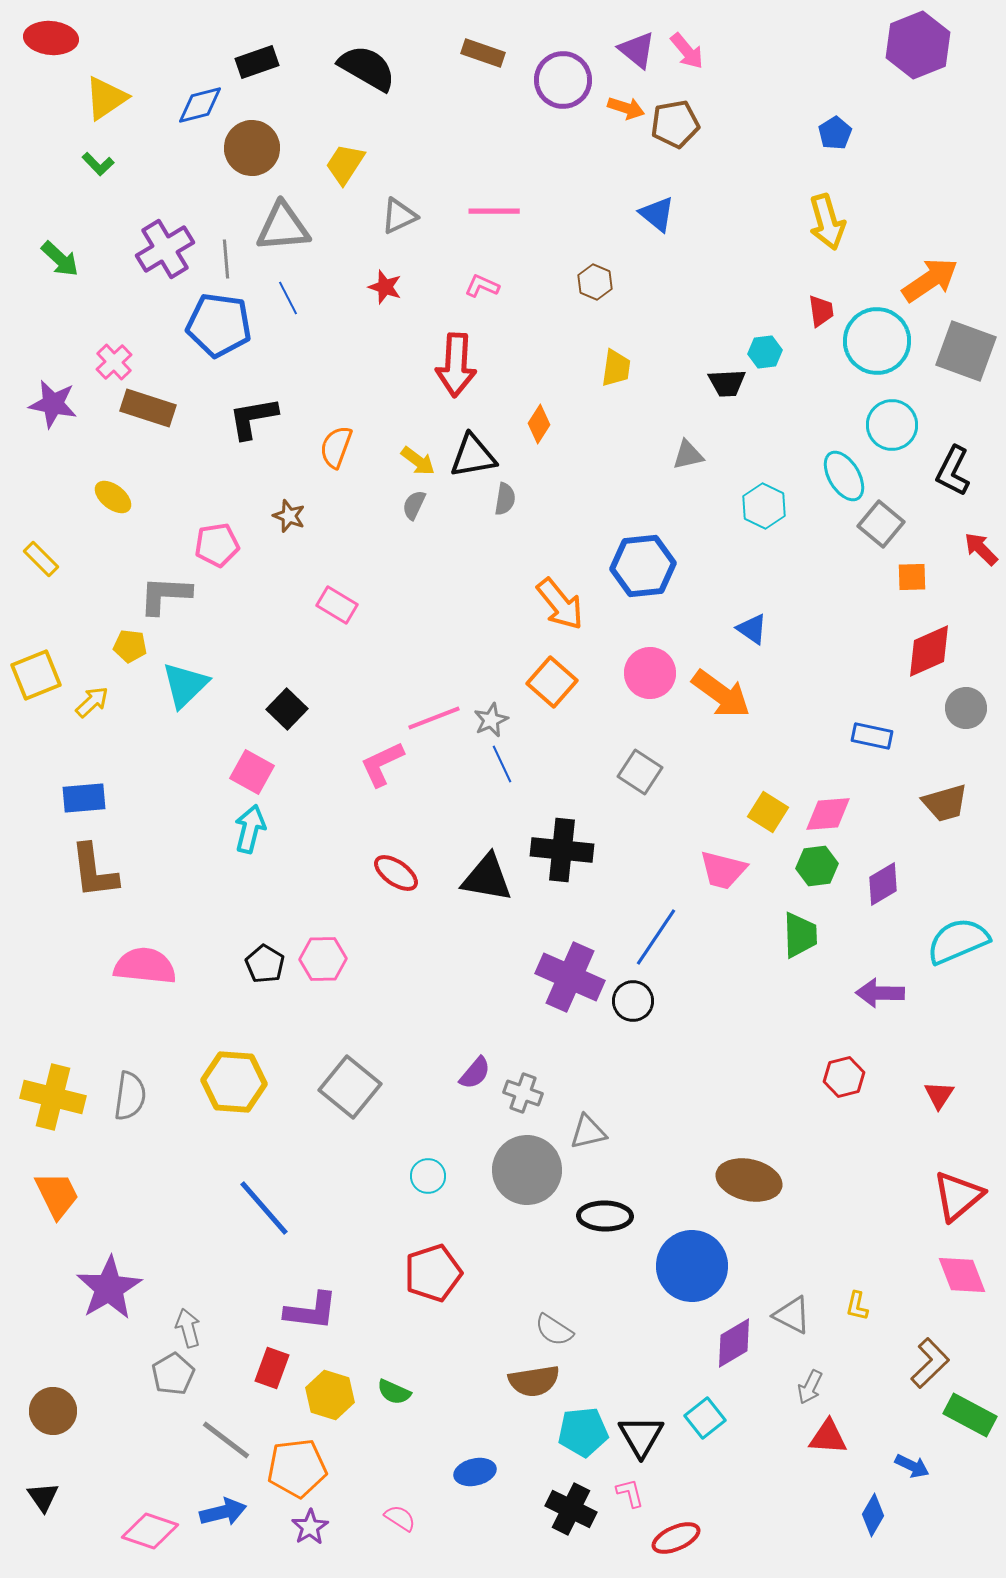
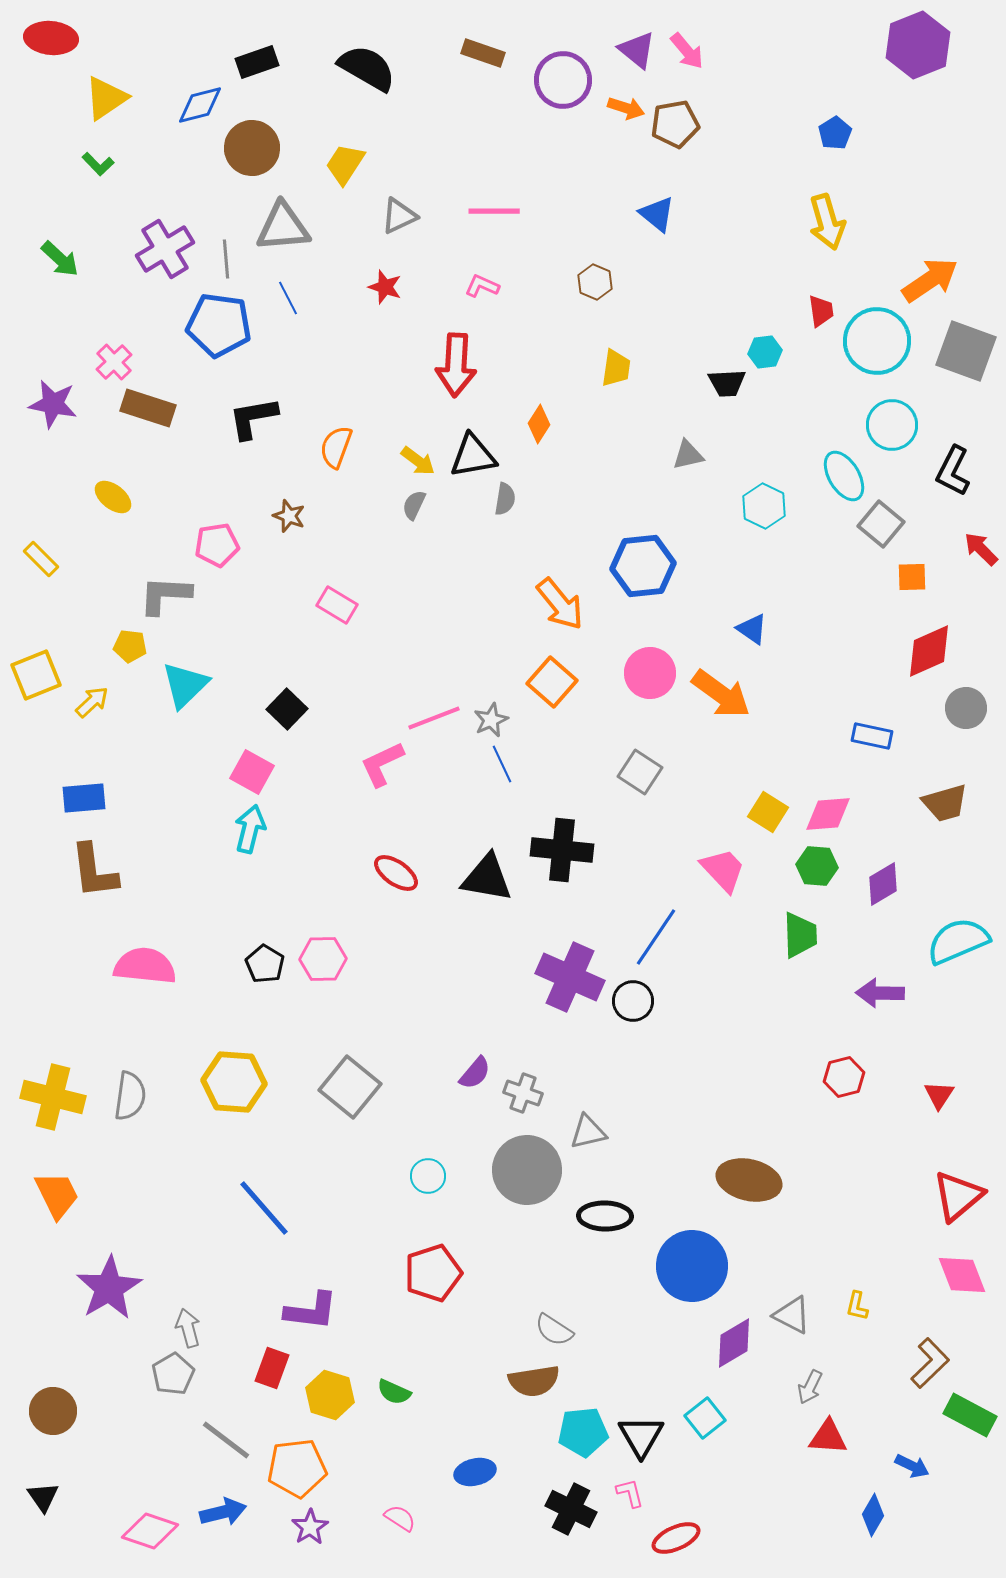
green hexagon at (817, 866): rotated 12 degrees clockwise
pink trapezoid at (723, 870): rotated 147 degrees counterclockwise
